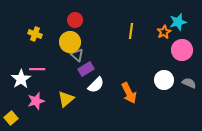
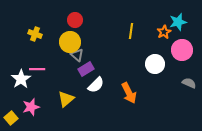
white circle: moved 9 px left, 16 px up
pink star: moved 5 px left, 6 px down
